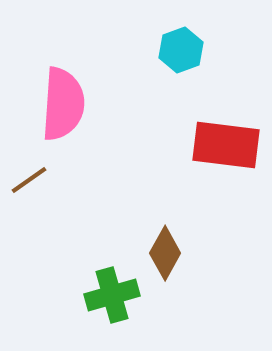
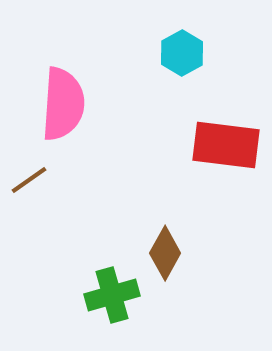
cyan hexagon: moved 1 px right, 3 px down; rotated 9 degrees counterclockwise
